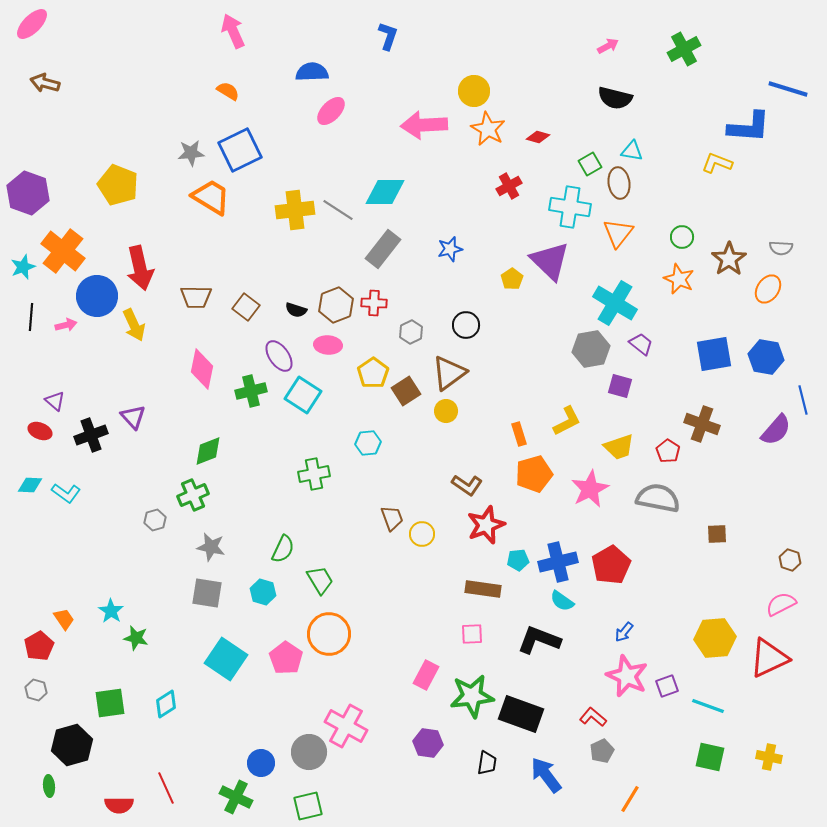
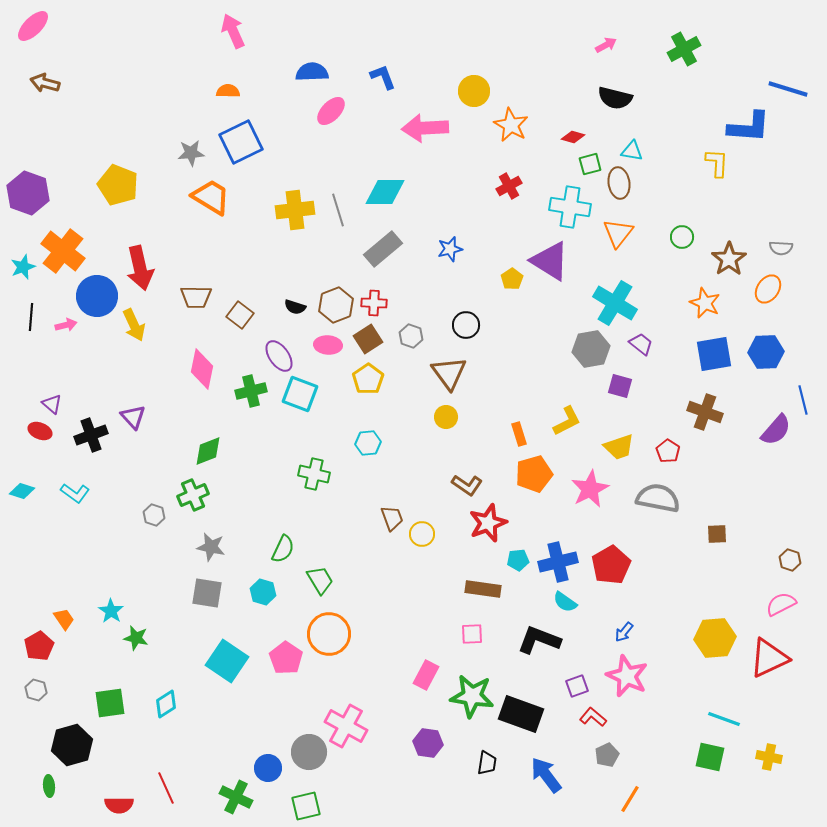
pink ellipse at (32, 24): moved 1 px right, 2 px down
blue L-shape at (388, 36): moved 5 px left, 41 px down; rotated 40 degrees counterclockwise
pink arrow at (608, 46): moved 2 px left, 1 px up
orange semicircle at (228, 91): rotated 30 degrees counterclockwise
pink arrow at (424, 125): moved 1 px right, 3 px down
orange star at (488, 129): moved 23 px right, 4 px up
red diamond at (538, 137): moved 35 px right
blue square at (240, 150): moved 1 px right, 8 px up
yellow L-shape at (717, 163): rotated 72 degrees clockwise
green square at (590, 164): rotated 15 degrees clockwise
gray line at (338, 210): rotated 40 degrees clockwise
gray rectangle at (383, 249): rotated 12 degrees clockwise
purple triangle at (550, 261): rotated 12 degrees counterclockwise
orange star at (679, 279): moved 26 px right, 24 px down
brown square at (246, 307): moved 6 px left, 8 px down
black semicircle at (296, 310): moved 1 px left, 3 px up
gray hexagon at (411, 332): moved 4 px down; rotated 15 degrees counterclockwise
blue hexagon at (766, 357): moved 5 px up; rotated 12 degrees counterclockwise
yellow pentagon at (373, 373): moved 5 px left, 6 px down
brown triangle at (449, 373): rotated 30 degrees counterclockwise
brown square at (406, 391): moved 38 px left, 52 px up
cyan square at (303, 395): moved 3 px left, 1 px up; rotated 12 degrees counterclockwise
purple triangle at (55, 401): moved 3 px left, 3 px down
yellow circle at (446, 411): moved 6 px down
brown cross at (702, 424): moved 3 px right, 12 px up
green cross at (314, 474): rotated 24 degrees clockwise
cyan diamond at (30, 485): moved 8 px left, 6 px down; rotated 15 degrees clockwise
cyan L-shape at (66, 493): moved 9 px right
gray hexagon at (155, 520): moved 1 px left, 5 px up; rotated 25 degrees counterclockwise
red star at (486, 525): moved 2 px right, 2 px up
cyan semicircle at (562, 601): moved 3 px right, 1 px down
cyan square at (226, 659): moved 1 px right, 2 px down
purple square at (667, 686): moved 90 px left
green star at (472, 696): rotated 15 degrees clockwise
cyan line at (708, 706): moved 16 px right, 13 px down
gray pentagon at (602, 751): moved 5 px right, 4 px down
blue circle at (261, 763): moved 7 px right, 5 px down
green square at (308, 806): moved 2 px left
